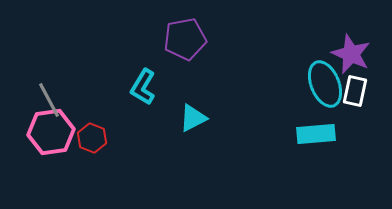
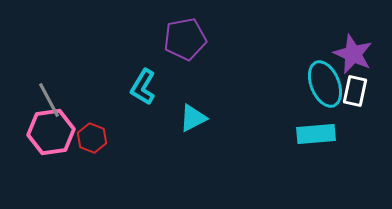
purple star: moved 2 px right
